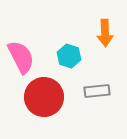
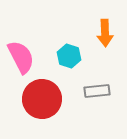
red circle: moved 2 px left, 2 px down
